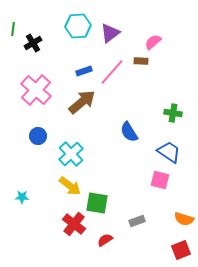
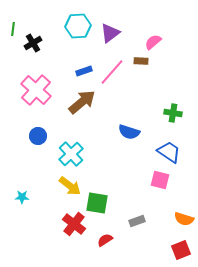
blue semicircle: rotated 40 degrees counterclockwise
